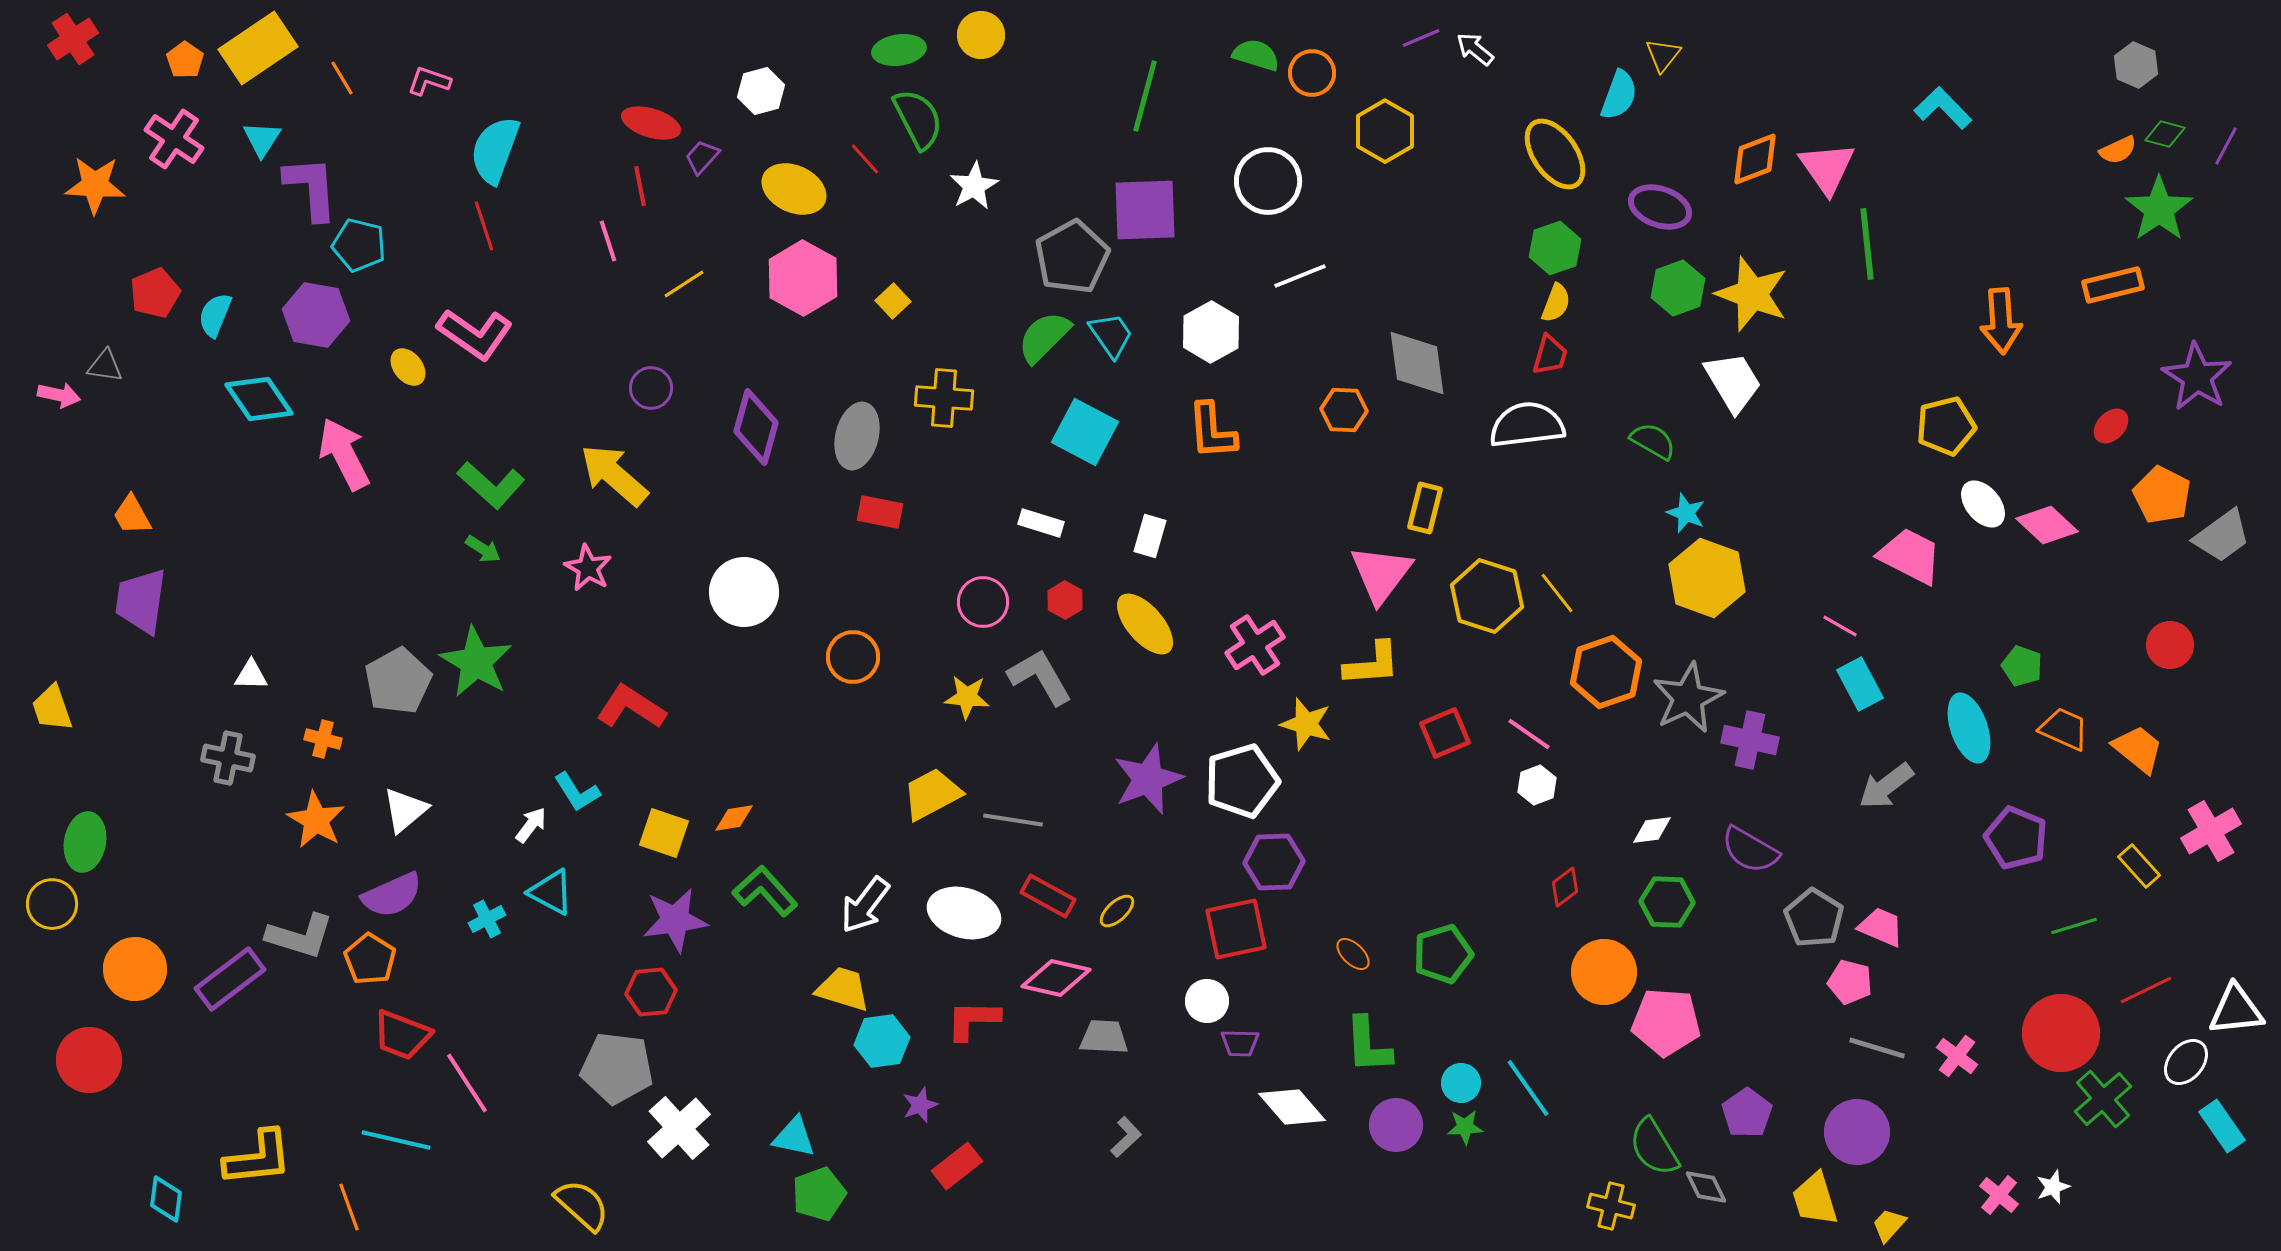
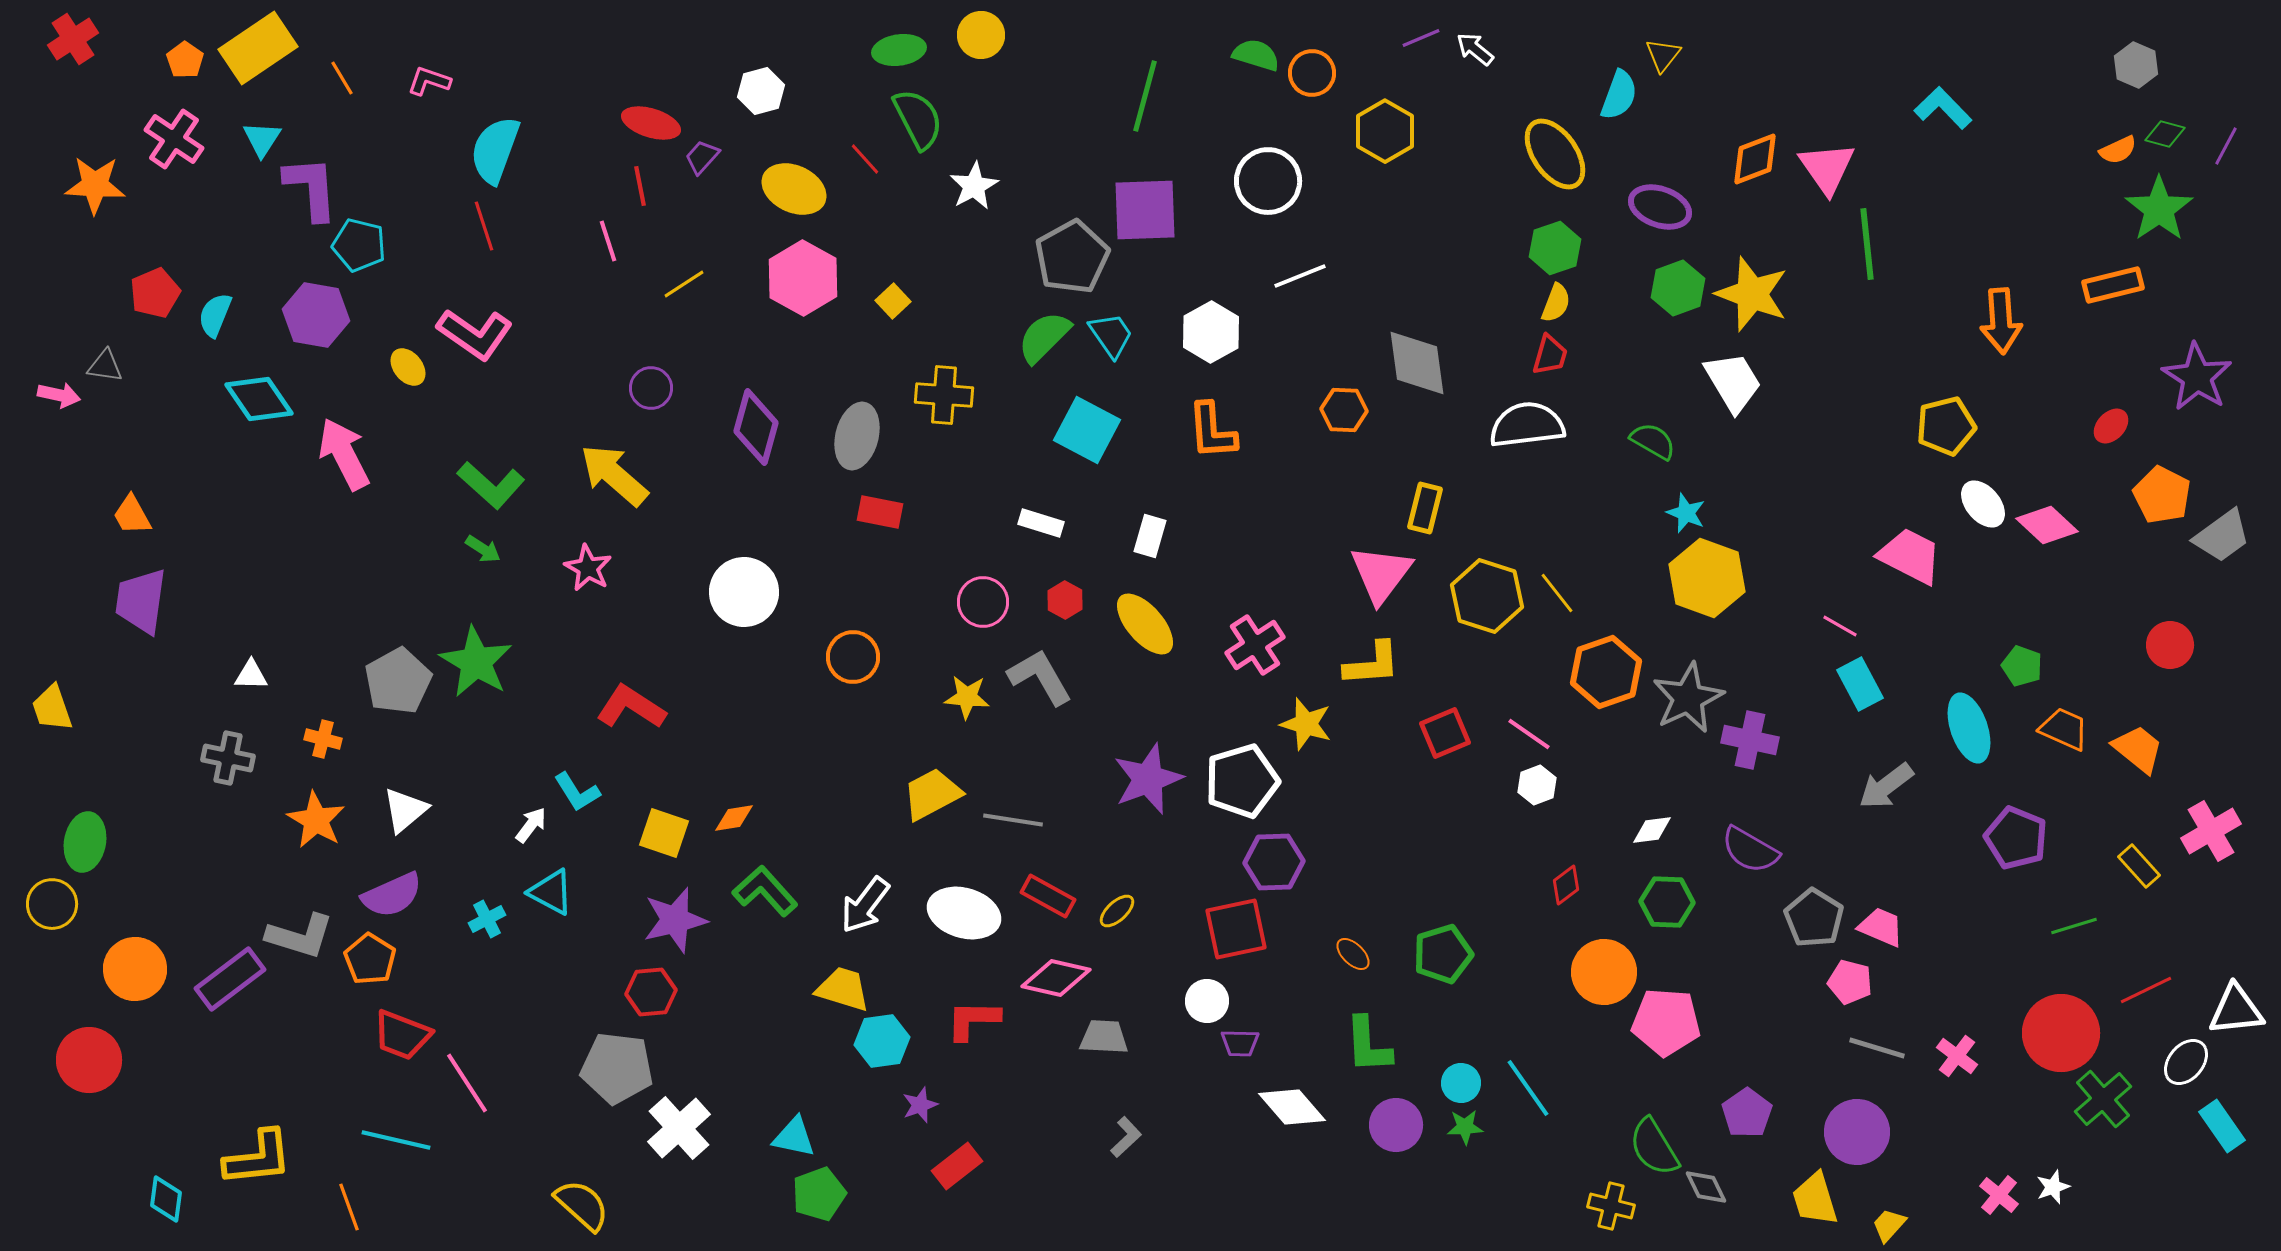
yellow cross at (944, 398): moved 3 px up
cyan square at (1085, 432): moved 2 px right, 2 px up
red diamond at (1565, 887): moved 1 px right, 2 px up
purple star at (675, 920): rotated 6 degrees counterclockwise
